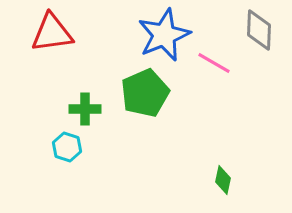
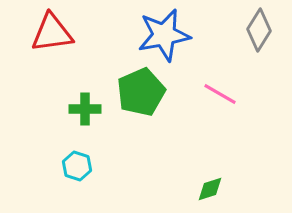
gray diamond: rotated 30 degrees clockwise
blue star: rotated 12 degrees clockwise
pink line: moved 6 px right, 31 px down
green pentagon: moved 4 px left, 1 px up
cyan hexagon: moved 10 px right, 19 px down
green diamond: moved 13 px left, 9 px down; rotated 60 degrees clockwise
